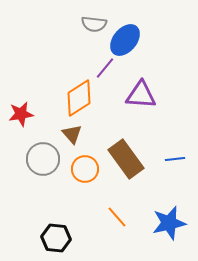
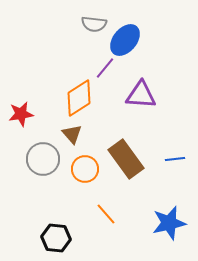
orange line: moved 11 px left, 3 px up
